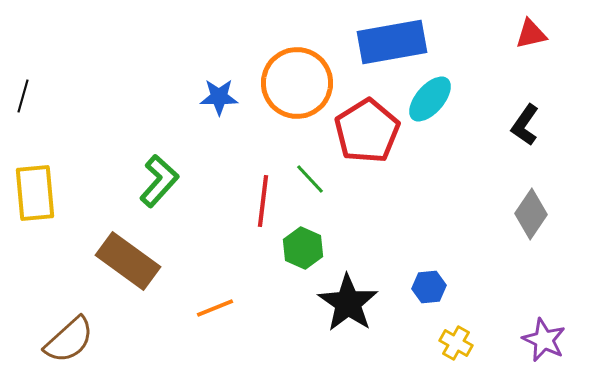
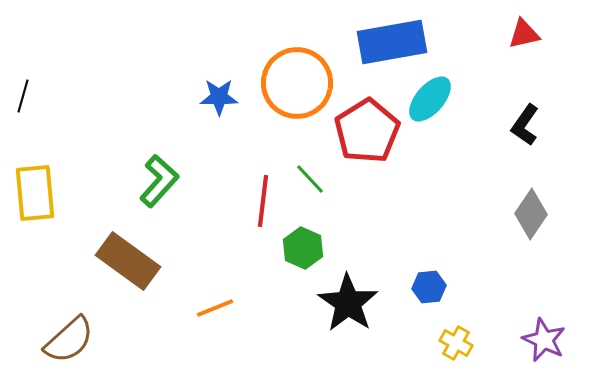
red triangle: moved 7 px left
